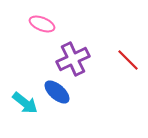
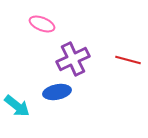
red line: rotated 30 degrees counterclockwise
blue ellipse: rotated 52 degrees counterclockwise
cyan arrow: moved 8 px left, 3 px down
